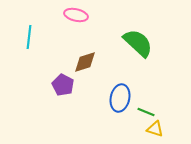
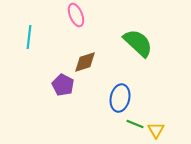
pink ellipse: rotated 55 degrees clockwise
green line: moved 11 px left, 12 px down
yellow triangle: moved 1 px right, 1 px down; rotated 42 degrees clockwise
